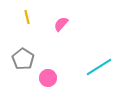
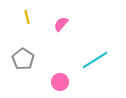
cyan line: moved 4 px left, 7 px up
pink circle: moved 12 px right, 4 px down
